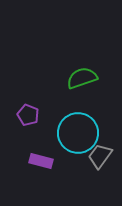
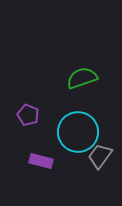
cyan circle: moved 1 px up
